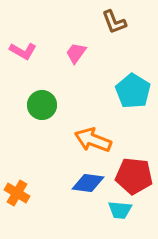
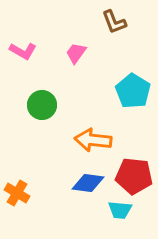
orange arrow: rotated 15 degrees counterclockwise
